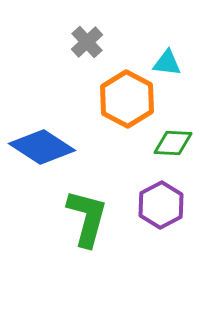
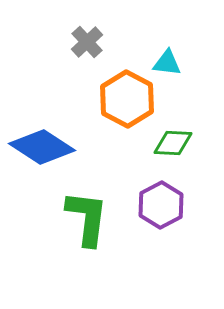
green L-shape: rotated 8 degrees counterclockwise
